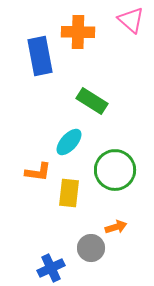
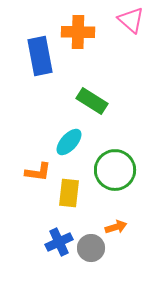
blue cross: moved 8 px right, 26 px up
